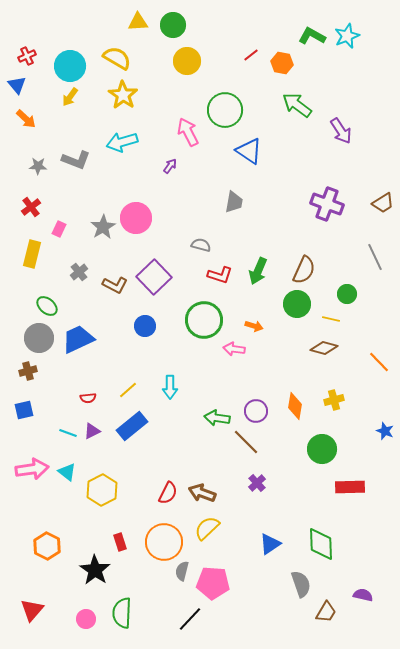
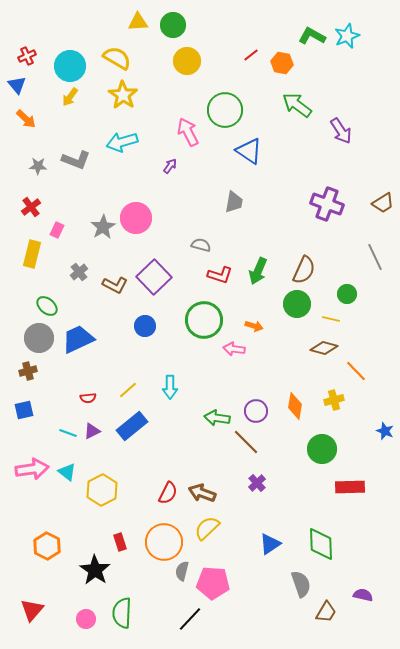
pink rectangle at (59, 229): moved 2 px left, 1 px down
orange line at (379, 362): moved 23 px left, 9 px down
